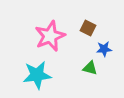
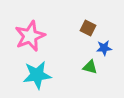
pink star: moved 20 px left
blue star: moved 1 px up
green triangle: moved 1 px up
